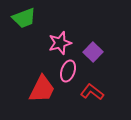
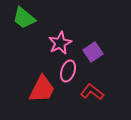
green trapezoid: rotated 60 degrees clockwise
pink star: rotated 10 degrees counterclockwise
purple square: rotated 12 degrees clockwise
